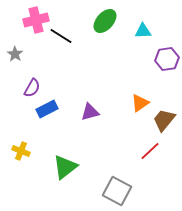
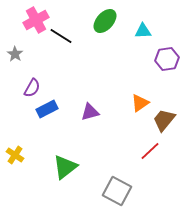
pink cross: rotated 15 degrees counterclockwise
yellow cross: moved 6 px left, 4 px down; rotated 12 degrees clockwise
